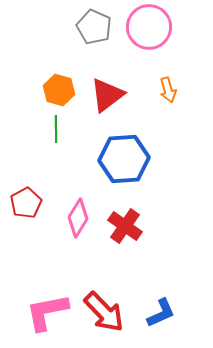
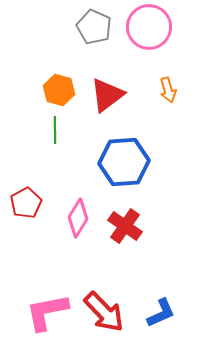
green line: moved 1 px left, 1 px down
blue hexagon: moved 3 px down
